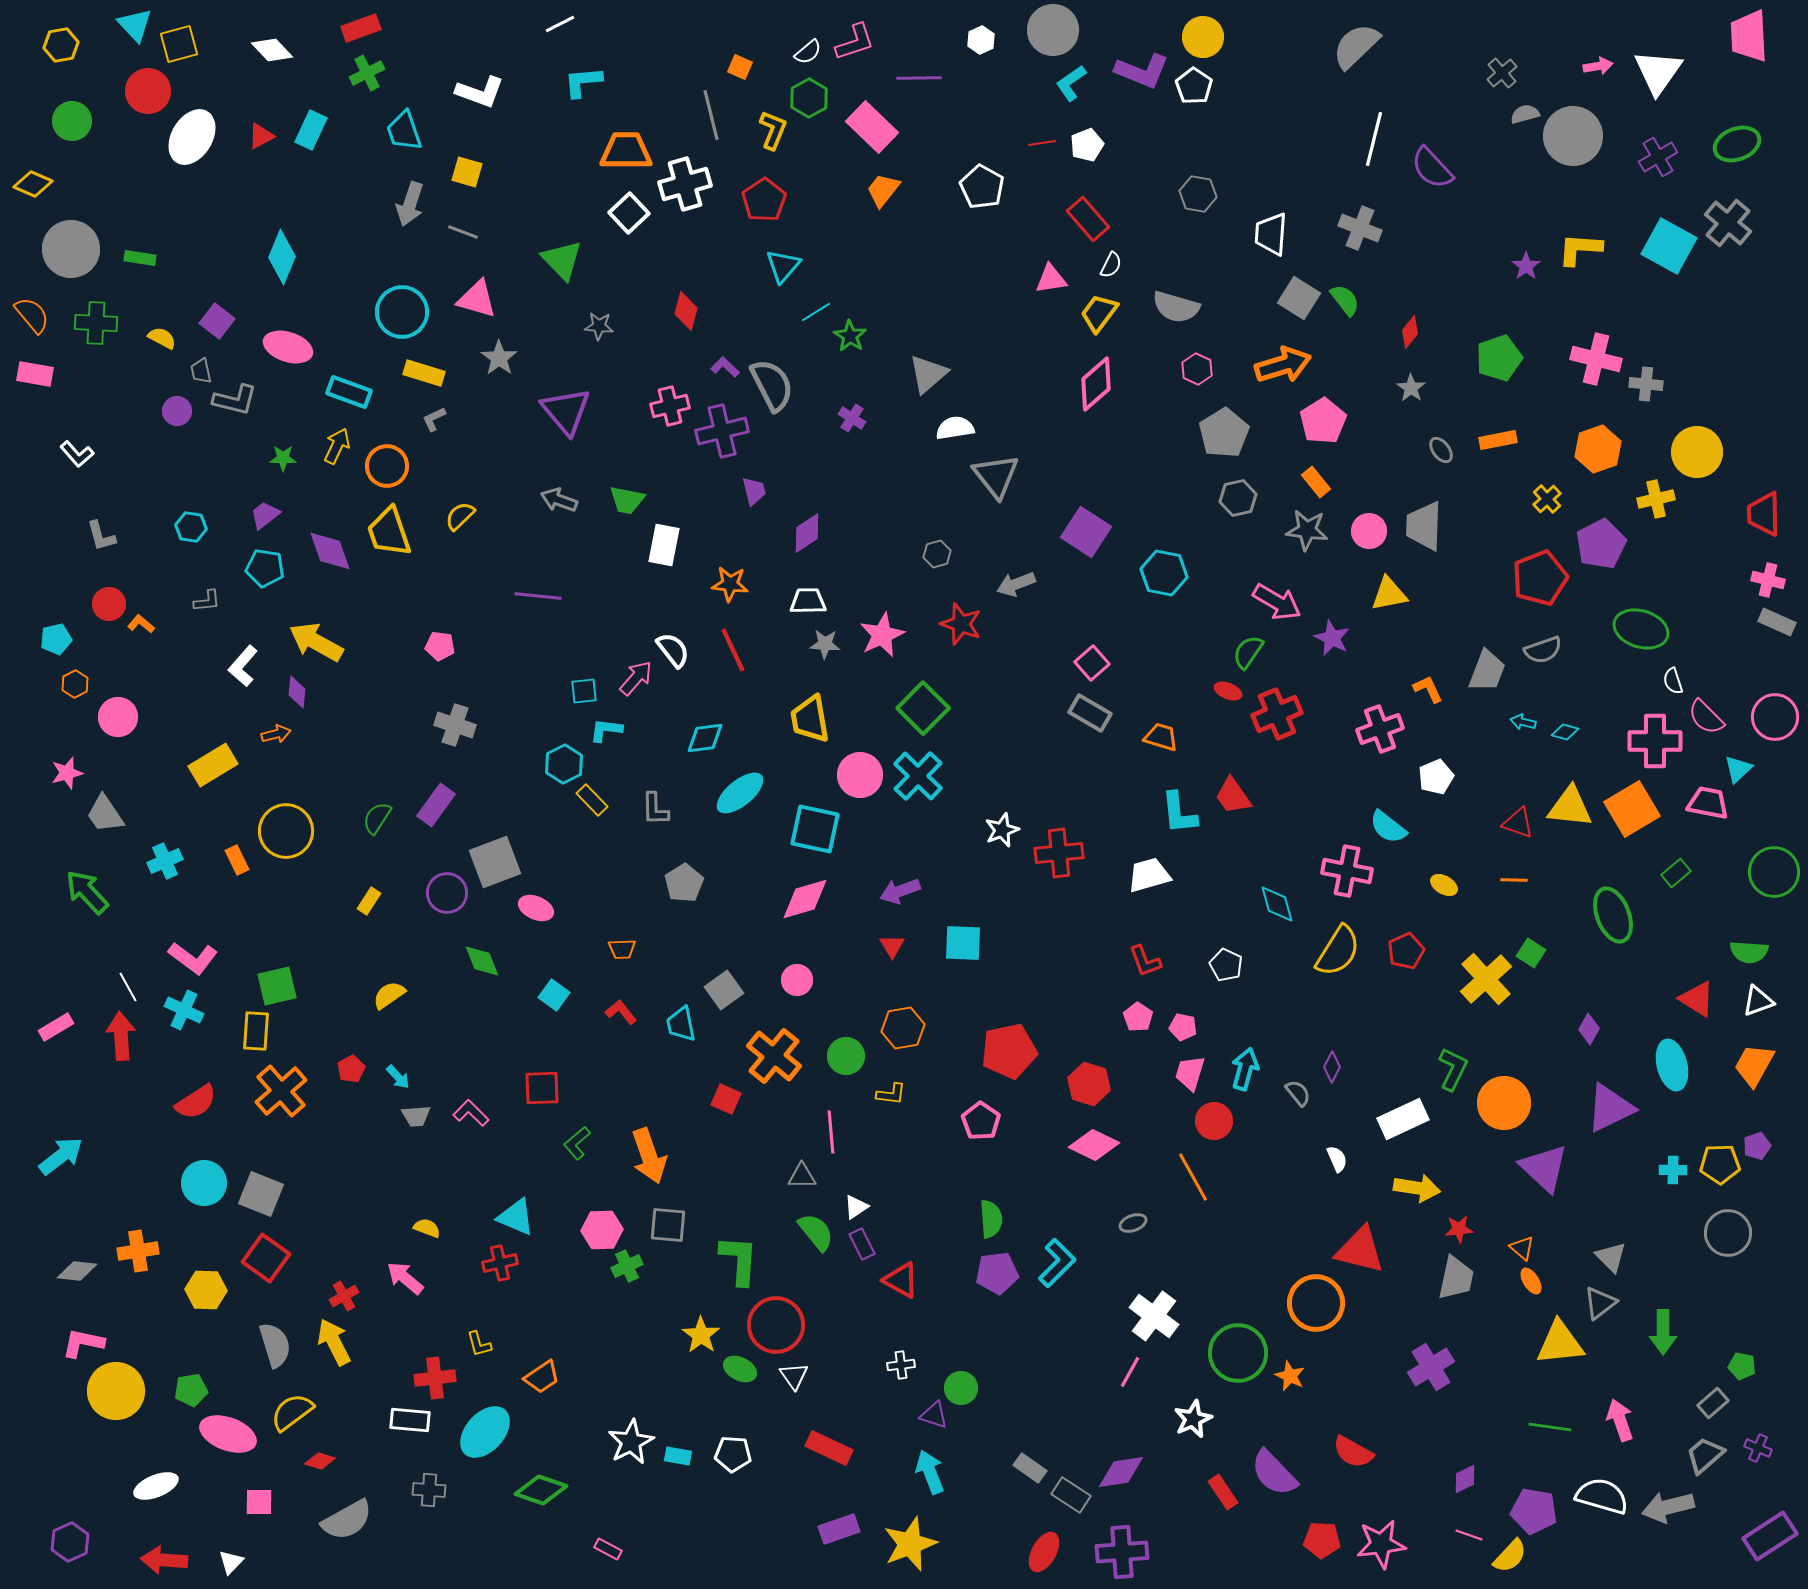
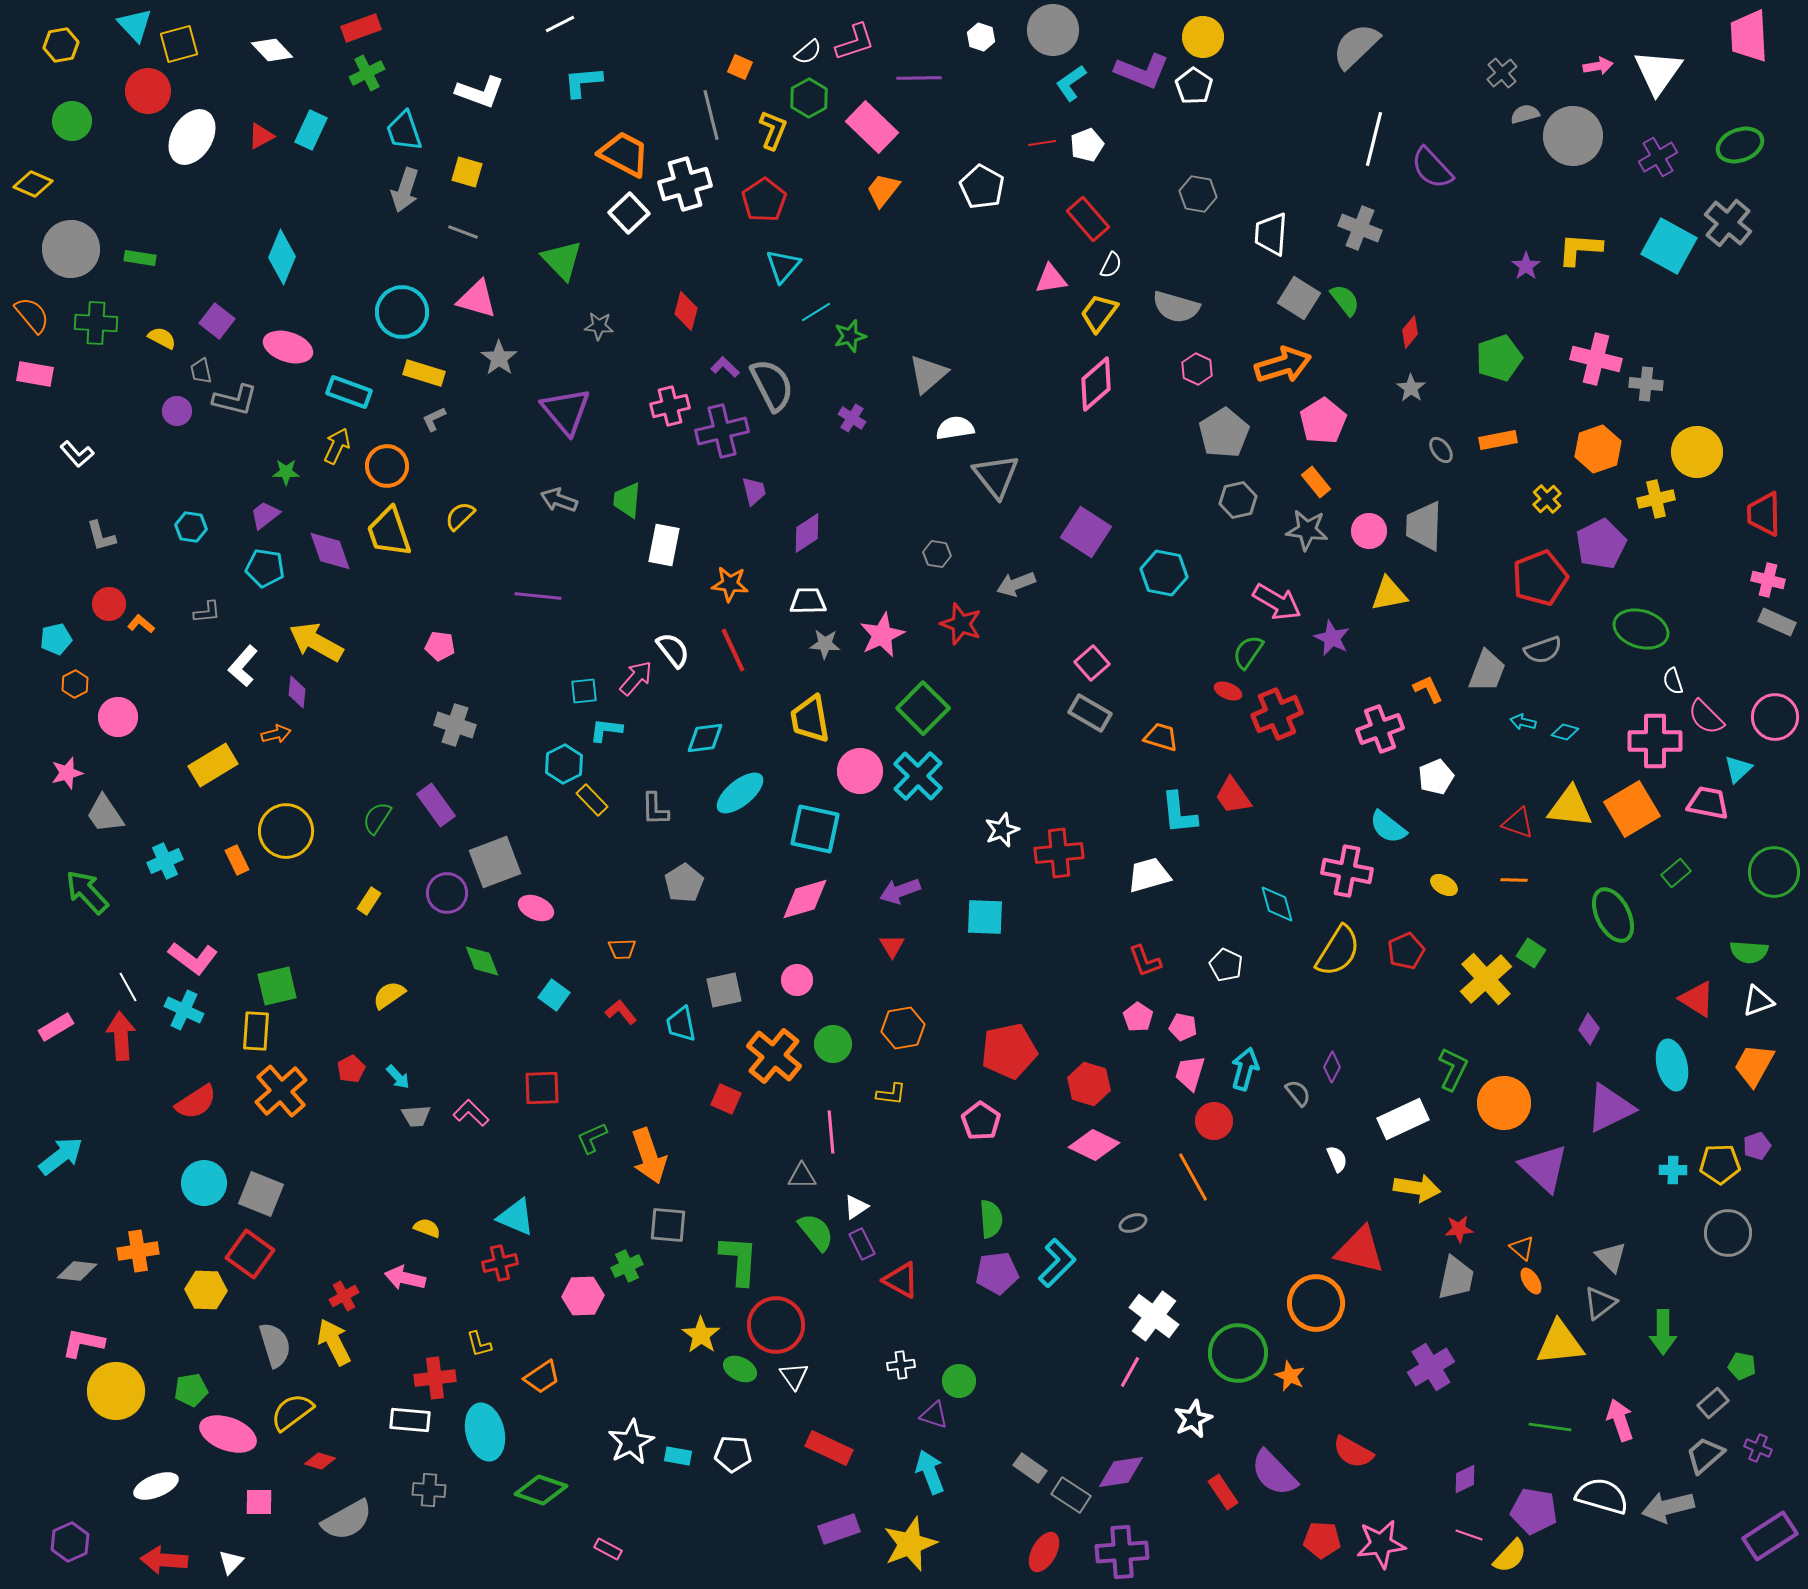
white hexagon at (981, 40): moved 3 px up; rotated 16 degrees counterclockwise
green ellipse at (1737, 144): moved 3 px right, 1 px down
orange trapezoid at (626, 151): moved 2 px left, 3 px down; rotated 28 degrees clockwise
gray arrow at (410, 204): moved 5 px left, 14 px up
green star at (850, 336): rotated 24 degrees clockwise
green star at (283, 458): moved 3 px right, 14 px down
gray hexagon at (1238, 498): moved 2 px down
green trapezoid at (627, 500): rotated 84 degrees clockwise
gray hexagon at (937, 554): rotated 24 degrees clockwise
gray L-shape at (207, 601): moved 11 px down
pink circle at (860, 775): moved 4 px up
purple rectangle at (436, 805): rotated 72 degrees counterclockwise
green ellipse at (1613, 915): rotated 6 degrees counterclockwise
cyan square at (963, 943): moved 22 px right, 26 px up
gray square at (724, 990): rotated 24 degrees clockwise
green circle at (846, 1056): moved 13 px left, 12 px up
green L-shape at (577, 1143): moved 15 px right, 5 px up; rotated 16 degrees clockwise
pink hexagon at (602, 1230): moved 19 px left, 66 px down
red square at (266, 1258): moved 16 px left, 4 px up
pink arrow at (405, 1278): rotated 27 degrees counterclockwise
green circle at (961, 1388): moved 2 px left, 7 px up
cyan ellipse at (485, 1432): rotated 56 degrees counterclockwise
